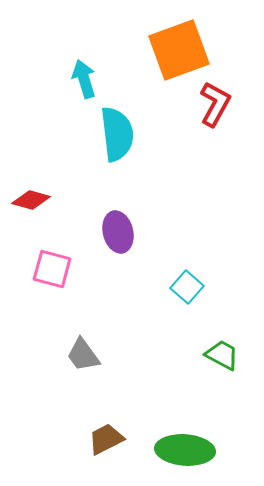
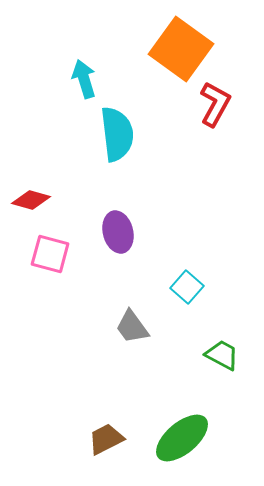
orange square: moved 2 px right, 1 px up; rotated 34 degrees counterclockwise
pink square: moved 2 px left, 15 px up
gray trapezoid: moved 49 px right, 28 px up
green ellipse: moved 3 px left, 12 px up; rotated 44 degrees counterclockwise
